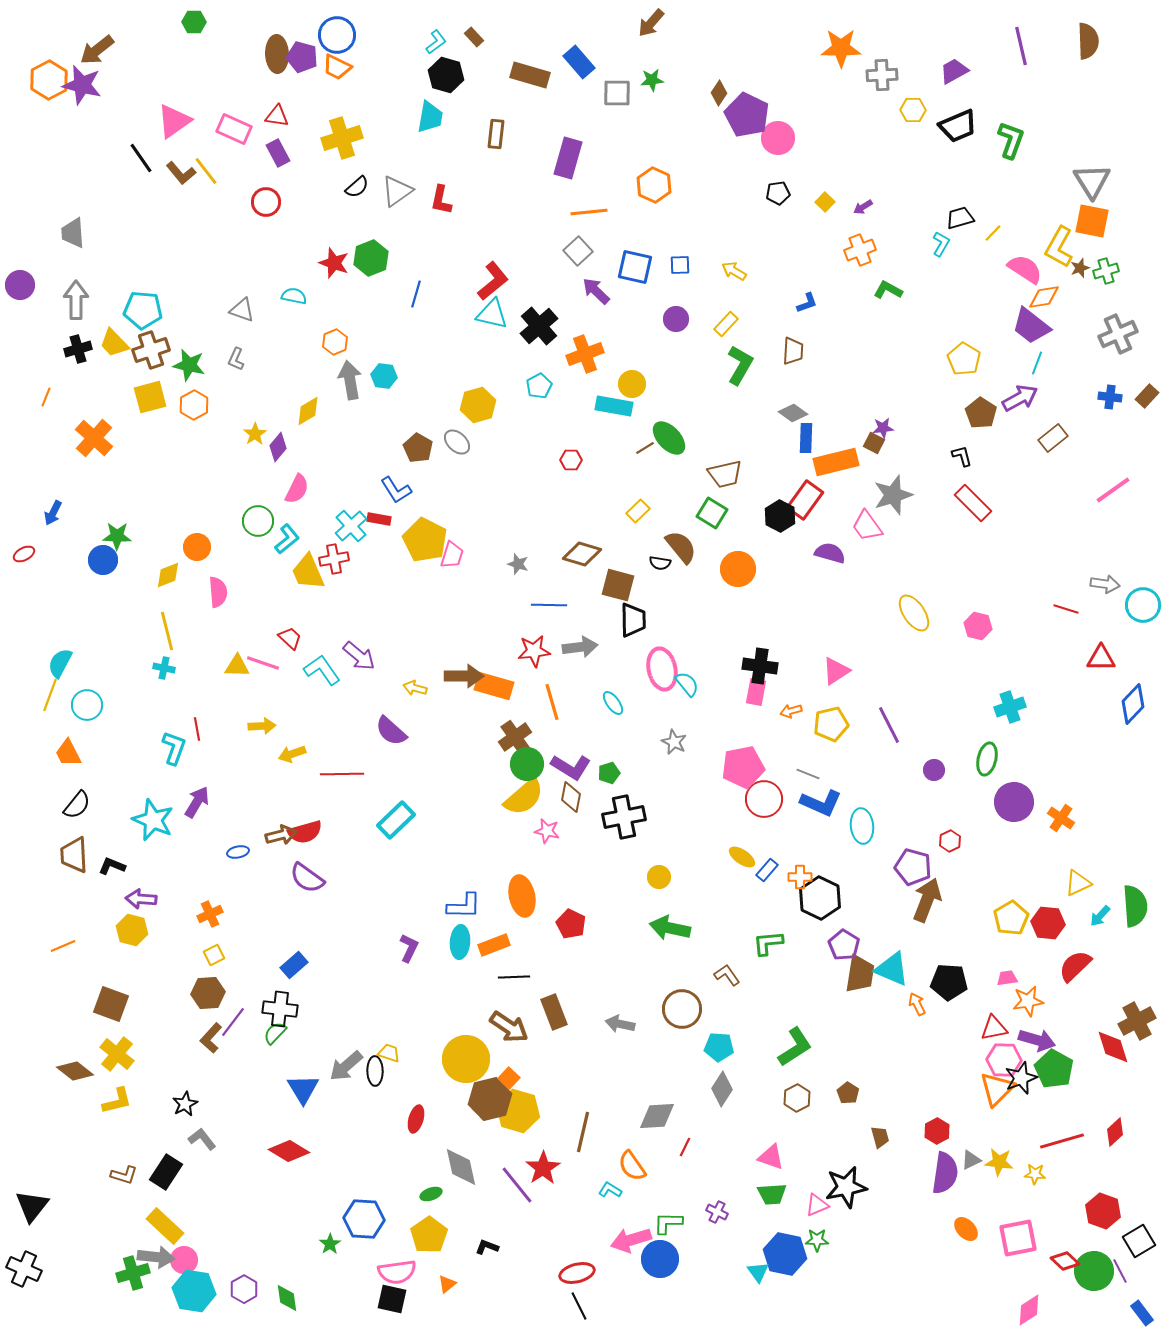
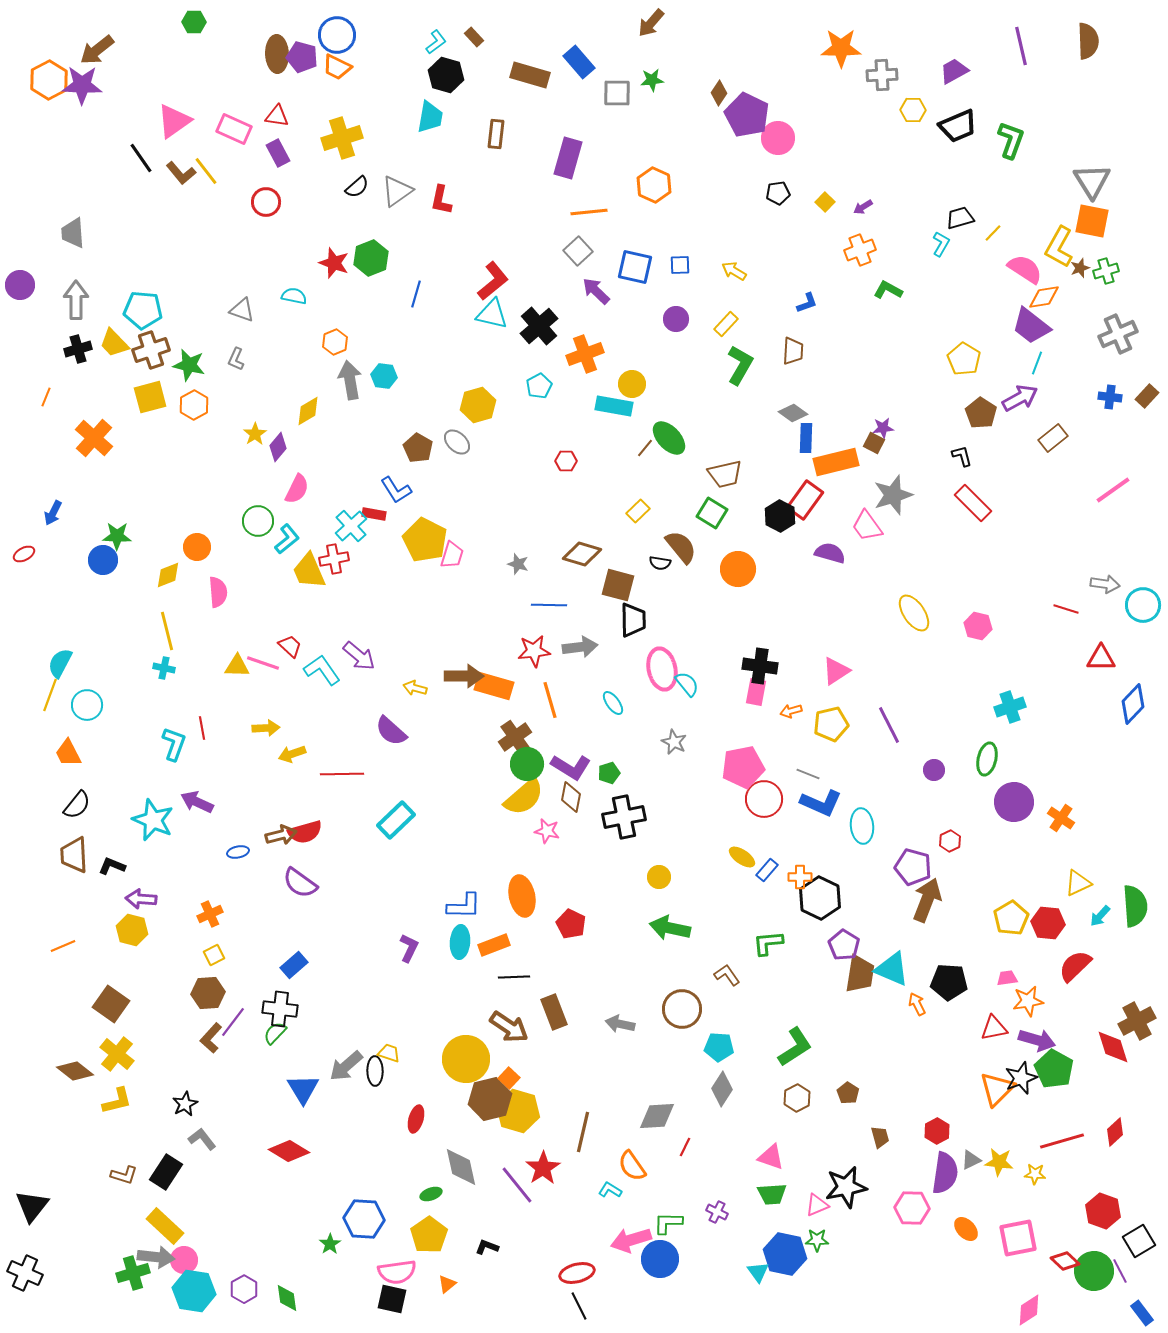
purple star at (82, 85): rotated 12 degrees counterclockwise
brown line at (645, 448): rotated 18 degrees counterclockwise
red hexagon at (571, 460): moved 5 px left, 1 px down
red rectangle at (379, 519): moved 5 px left, 5 px up
yellow trapezoid at (308, 572): moved 1 px right, 1 px up
red trapezoid at (290, 638): moved 8 px down
orange line at (552, 702): moved 2 px left, 2 px up
yellow arrow at (262, 726): moved 4 px right, 2 px down
red line at (197, 729): moved 5 px right, 1 px up
cyan L-shape at (174, 748): moved 4 px up
purple arrow at (197, 802): rotated 96 degrees counterclockwise
purple semicircle at (307, 878): moved 7 px left, 5 px down
brown square at (111, 1004): rotated 15 degrees clockwise
pink hexagon at (1004, 1060): moved 92 px left, 148 px down
black cross at (24, 1269): moved 1 px right, 4 px down
